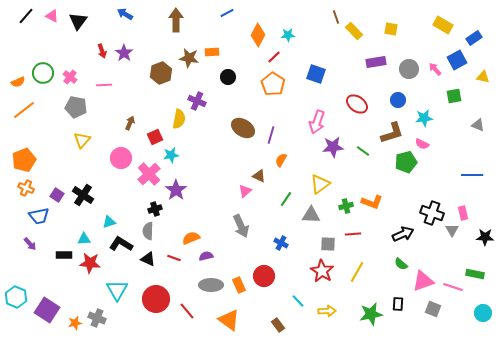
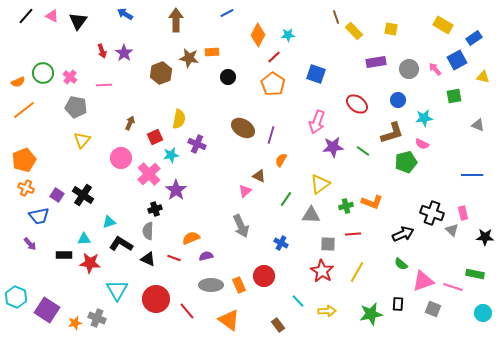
purple cross at (197, 101): moved 43 px down
gray triangle at (452, 230): rotated 16 degrees counterclockwise
